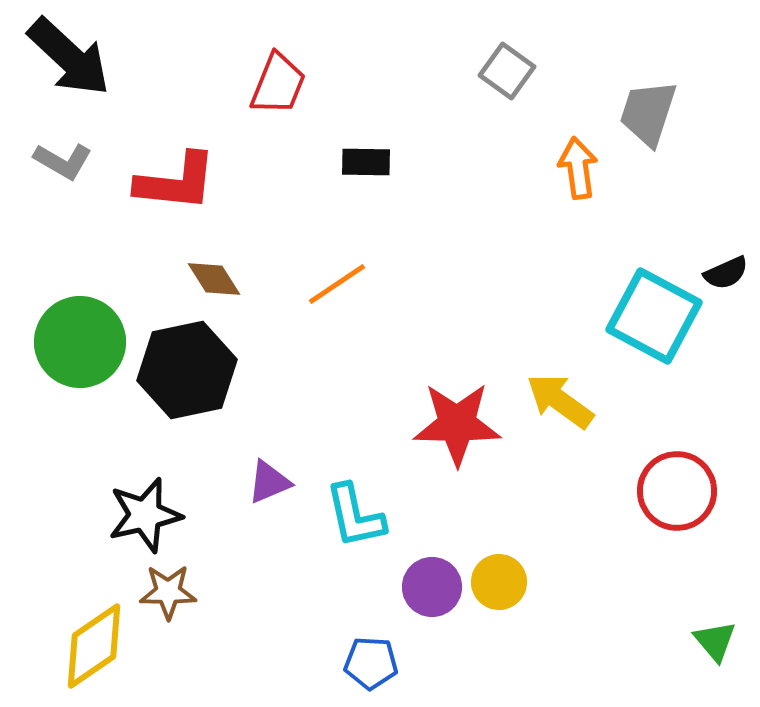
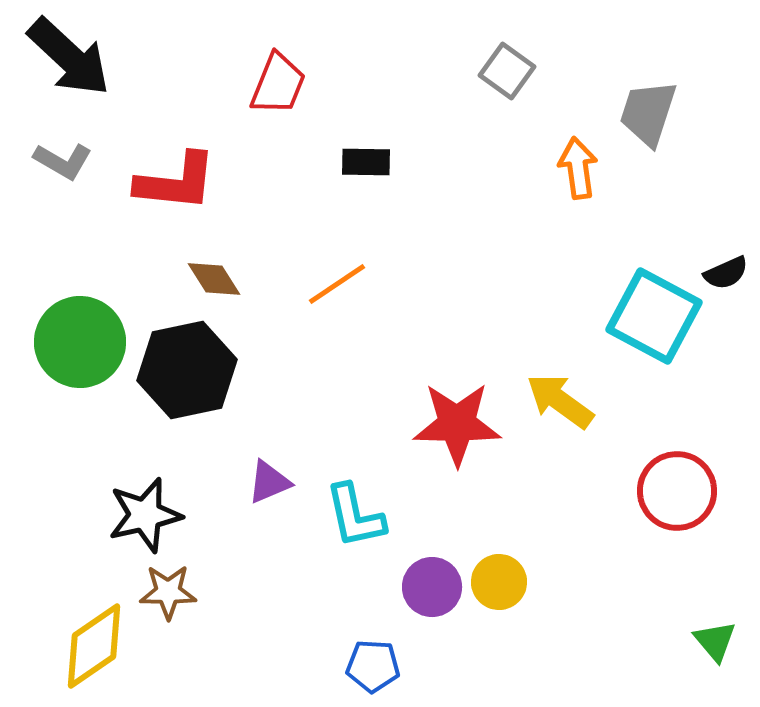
blue pentagon: moved 2 px right, 3 px down
